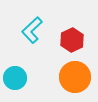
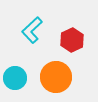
orange circle: moved 19 px left
